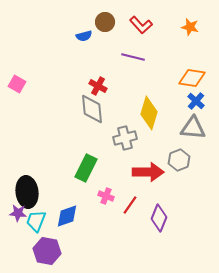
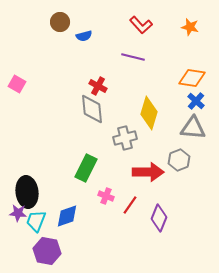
brown circle: moved 45 px left
